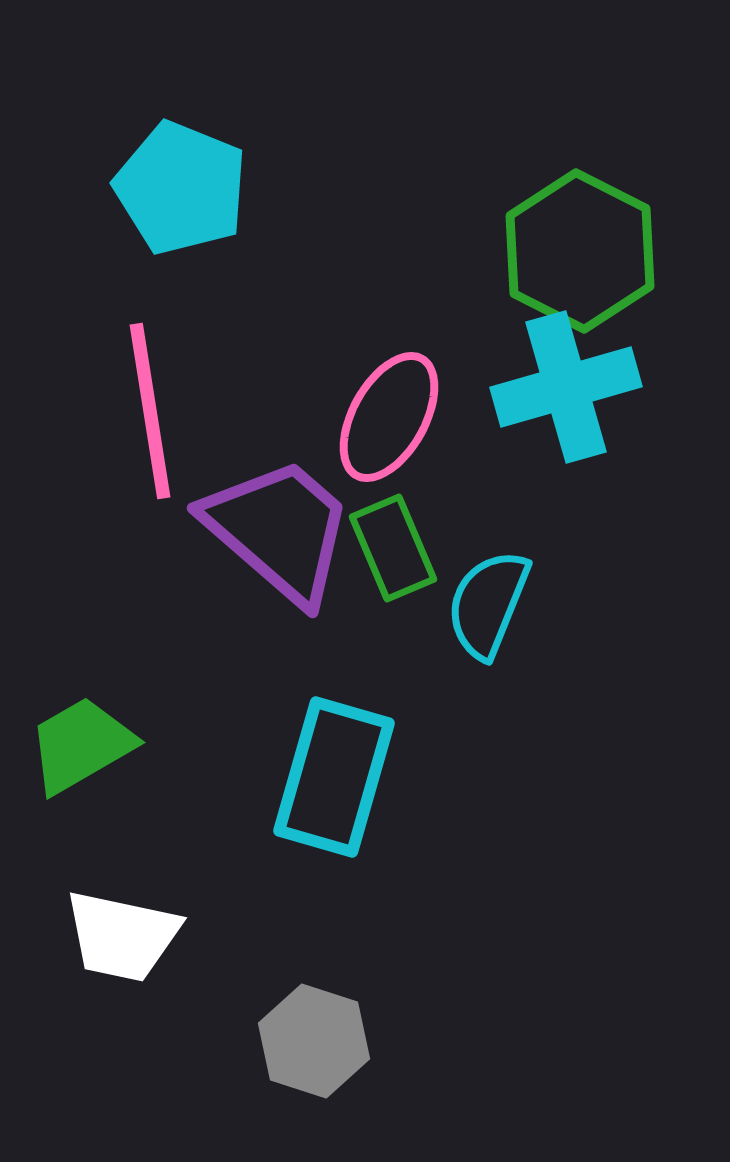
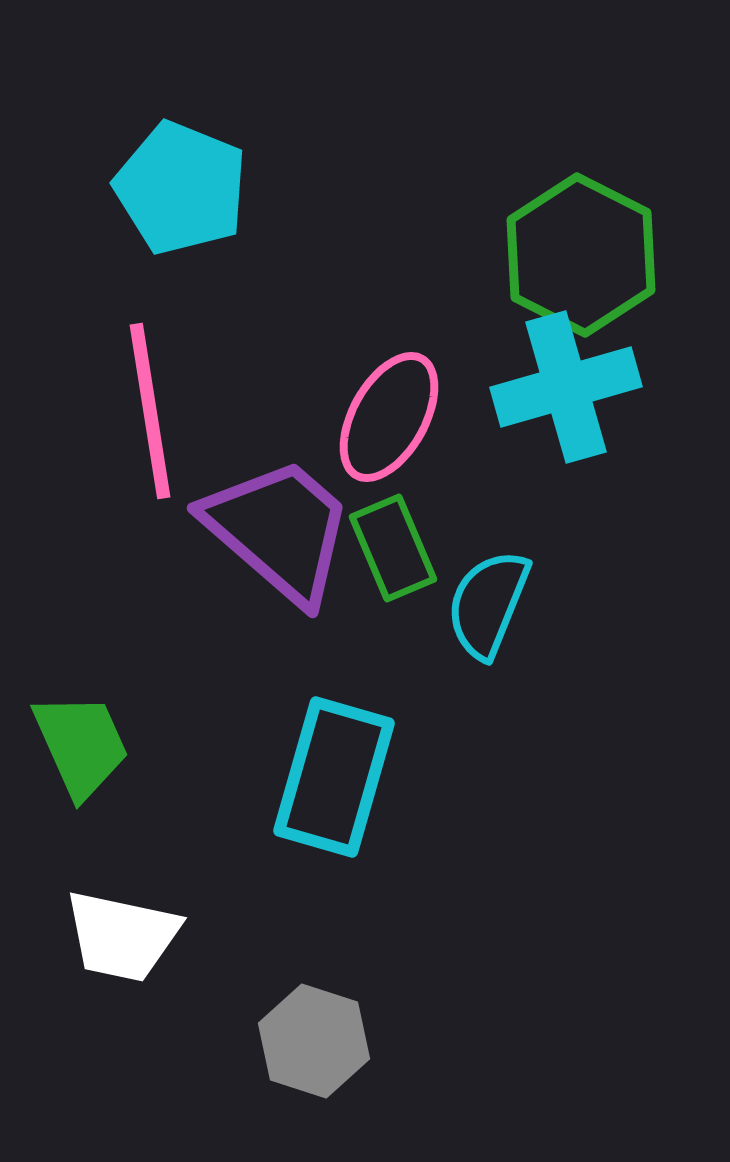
green hexagon: moved 1 px right, 4 px down
green trapezoid: rotated 96 degrees clockwise
